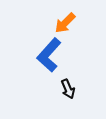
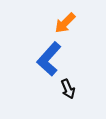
blue L-shape: moved 4 px down
